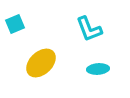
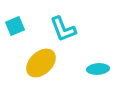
cyan square: moved 2 px down
cyan L-shape: moved 26 px left
